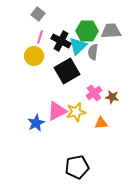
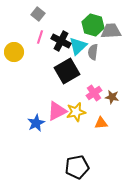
green hexagon: moved 6 px right, 6 px up; rotated 15 degrees clockwise
yellow circle: moved 20 px left, 4 px up
